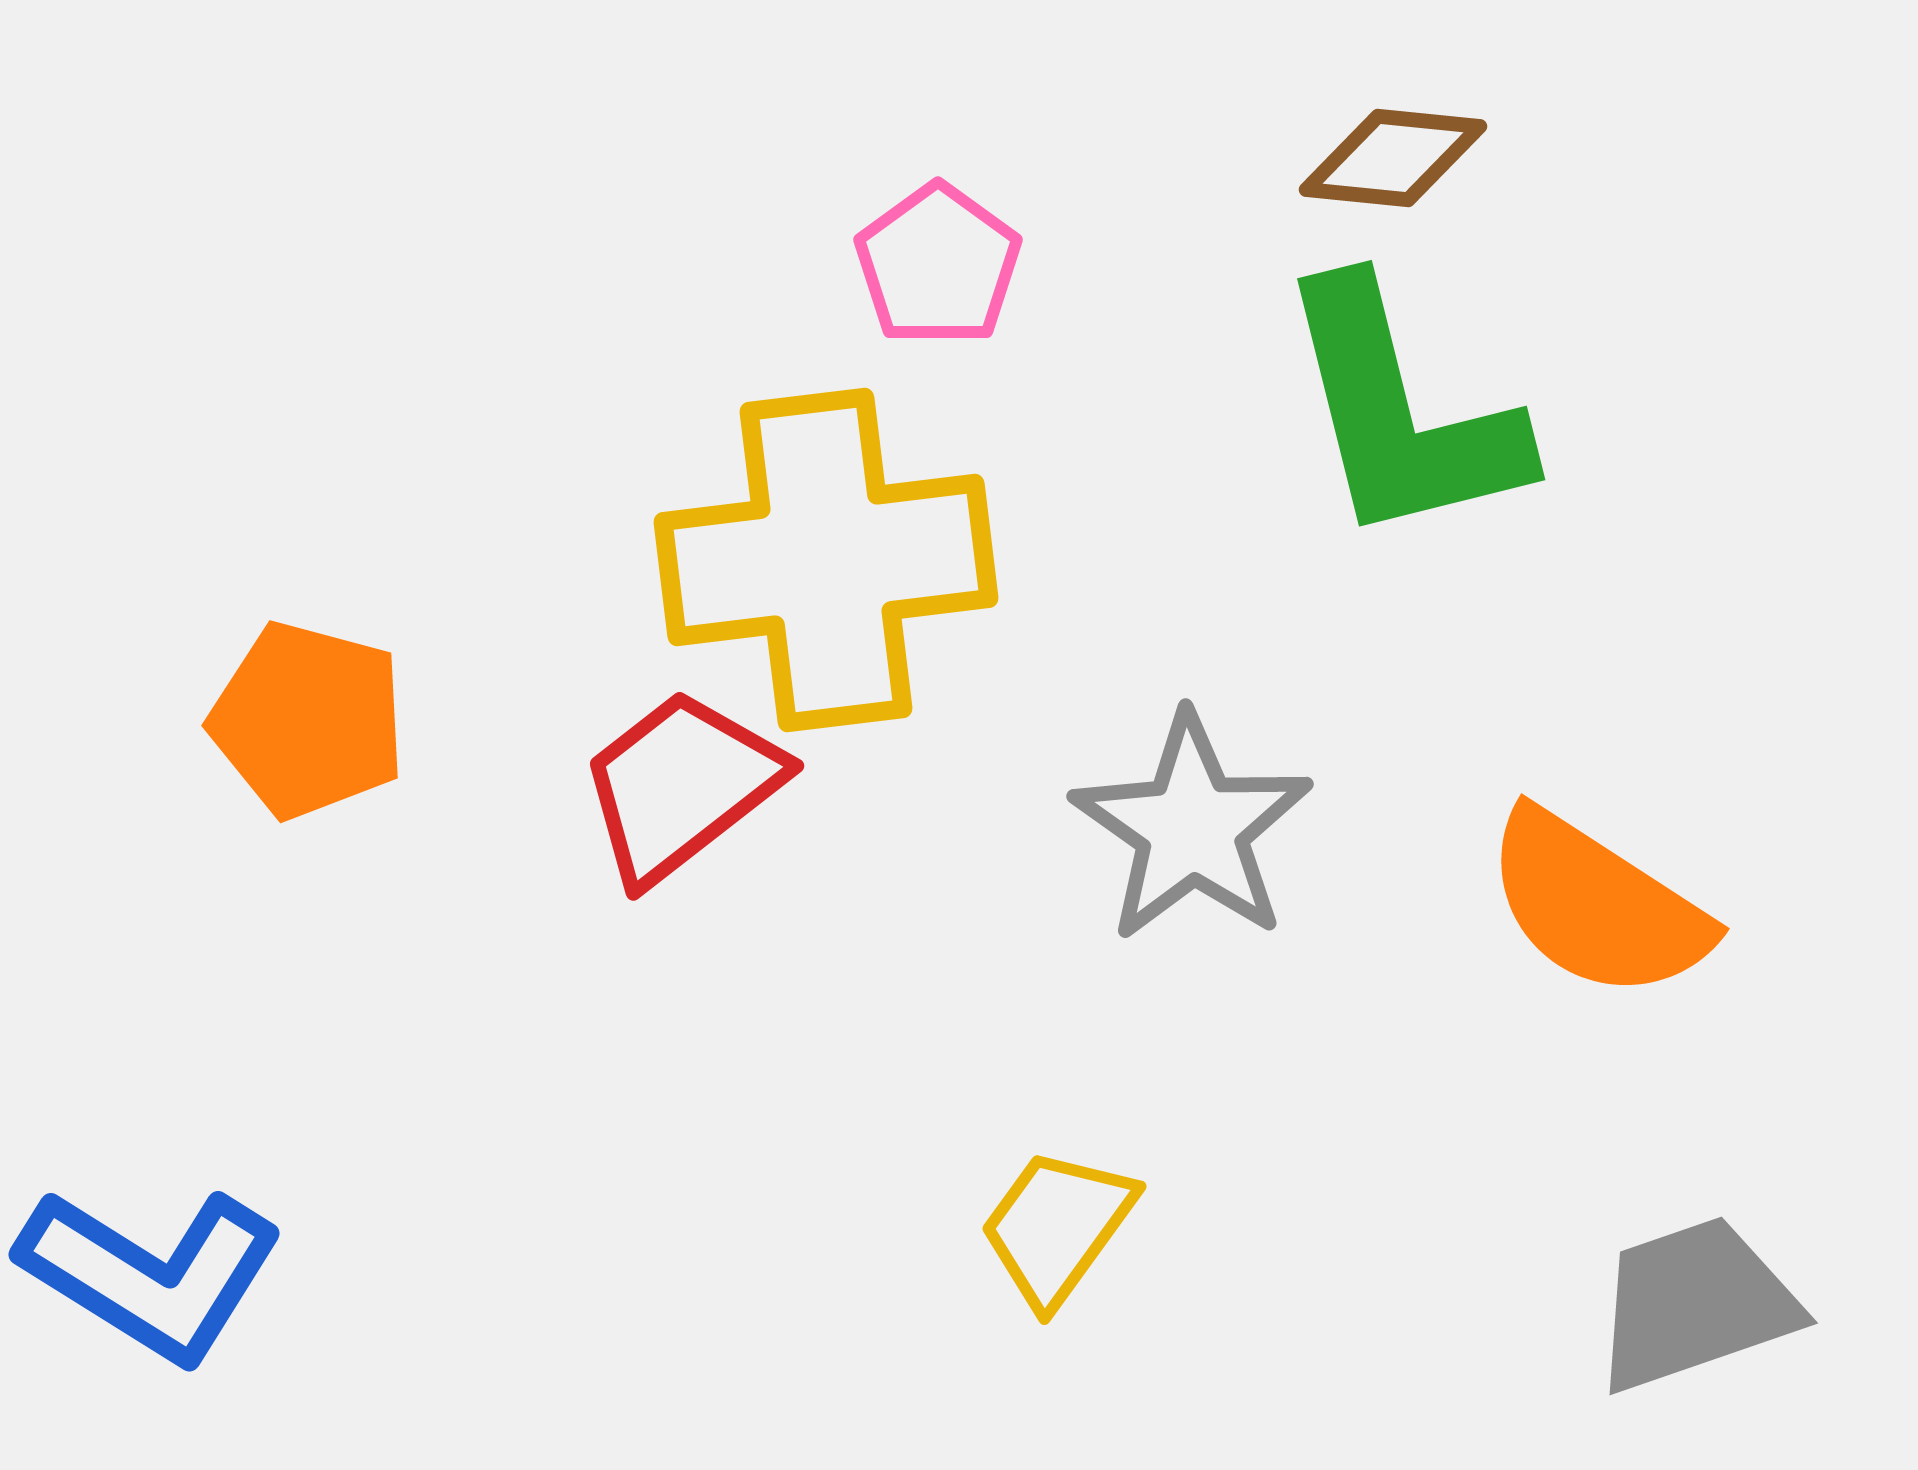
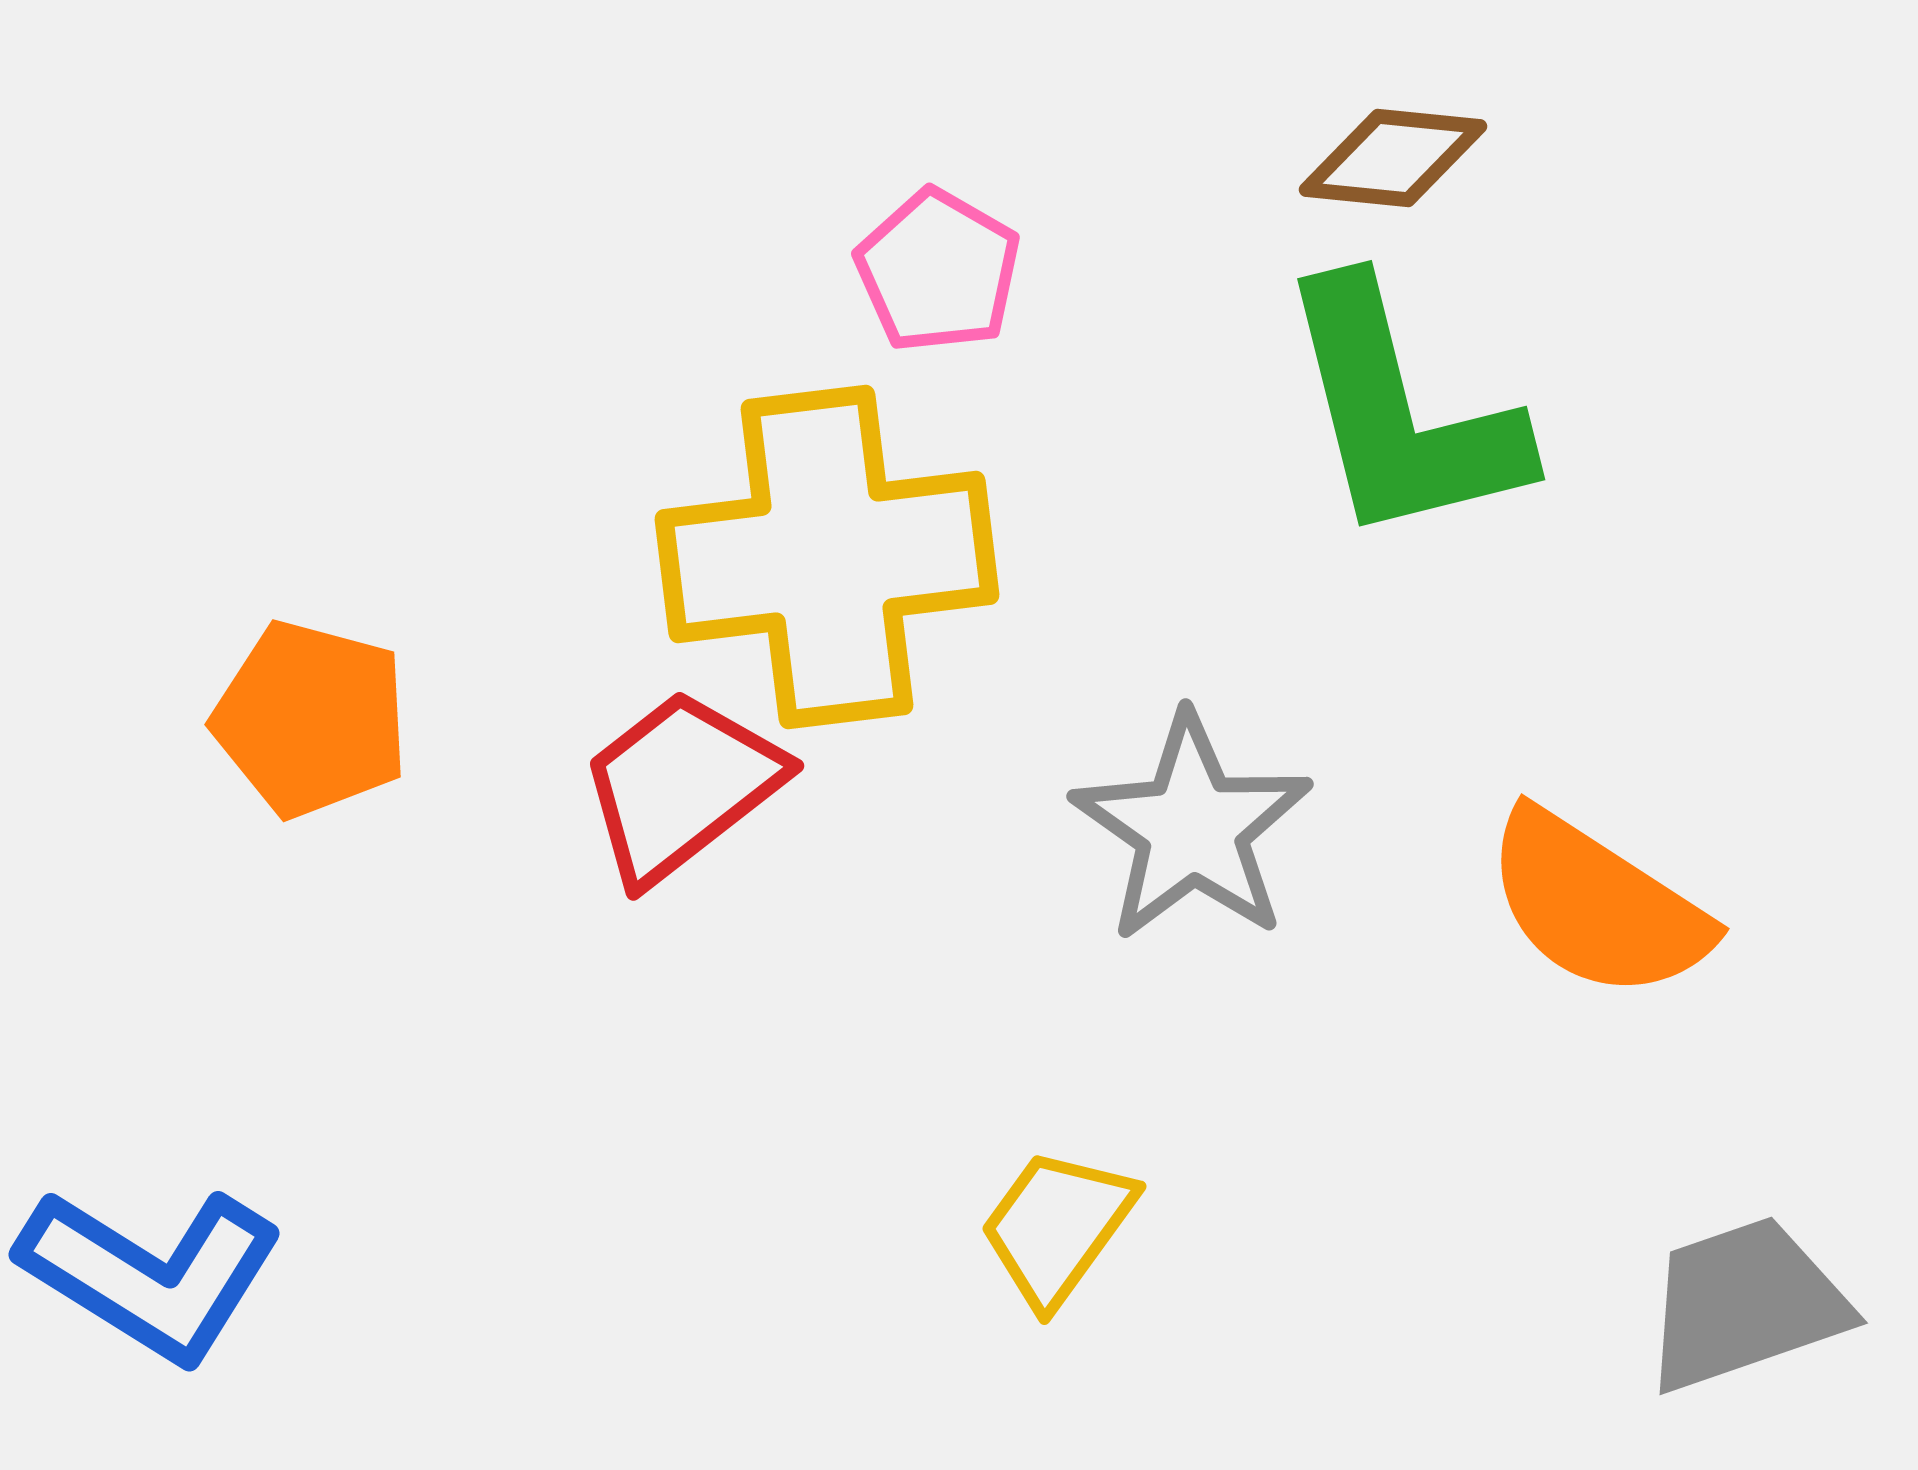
pink pentagon: moved 6 px down; rotated 6 degrees counterclockwise
yellow cross: moved 1 px right, 3 px up
orange pentagon: moved 3 px right, 1 px up
gray trapezoid: moved 50 px right
